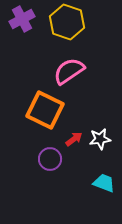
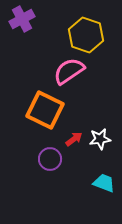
yellow hexagon: moved 19 px right, 13 px down
